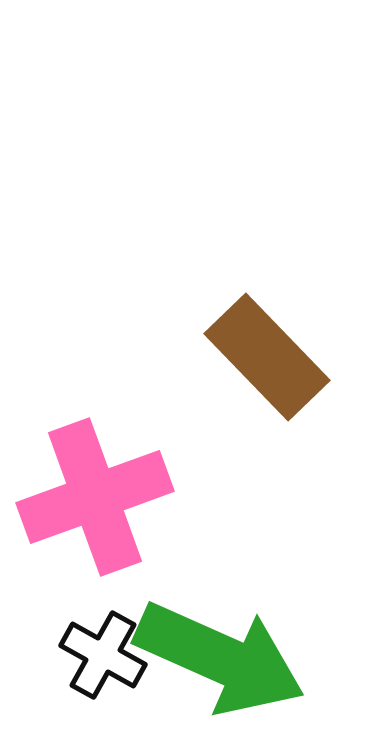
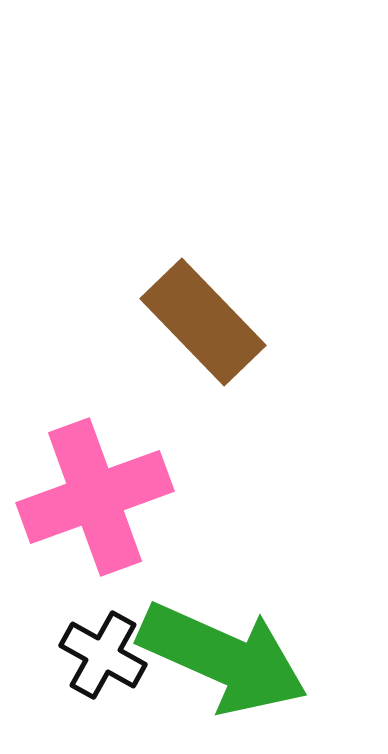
brown rectangle: moved 64 px left, 35 px up
green arrow: moved 3 px right
